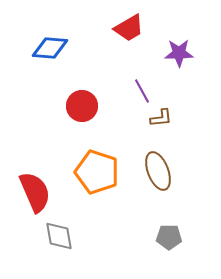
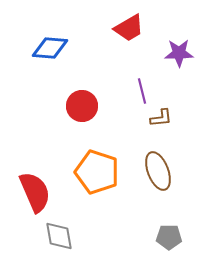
purple line: rotated 15 degrees clockwise
